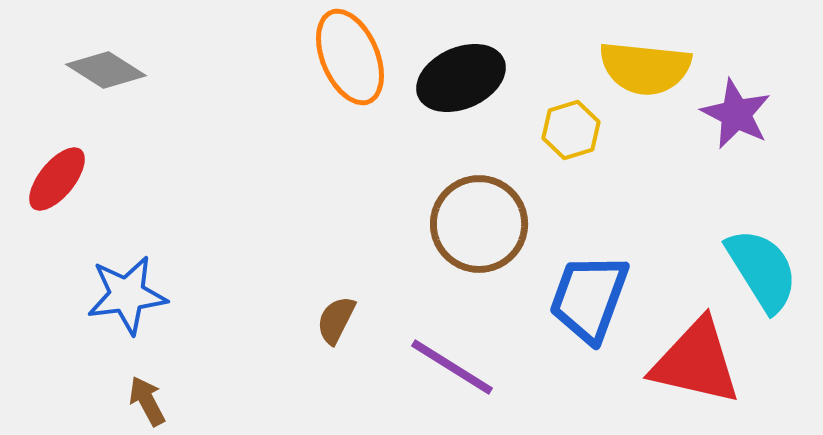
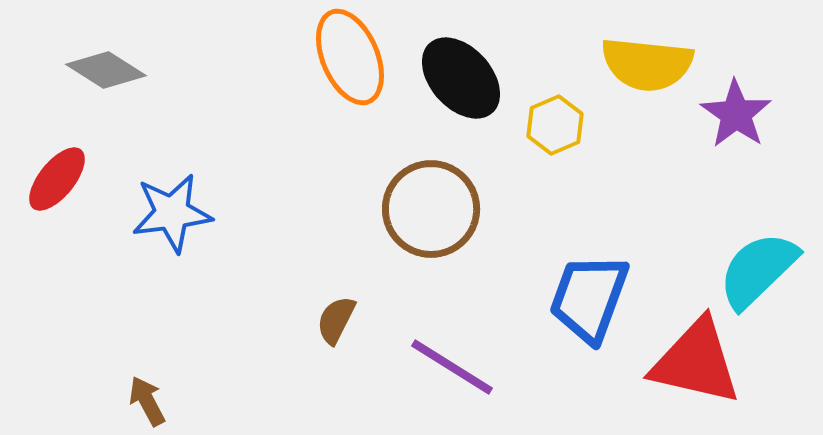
yellow semicircle: moved 2 px right, 4 px up
black ellipse: rotated 72 degrees clockwise
purple star: rotated 8 degrees clockwise
yellow hexagon: moved 16 px left, 5 px up; rotated 6 degrees counterclockwise
brown circle: moved 48 px left, 15 px up
cyan semicircle: moved 4 px left; rotated 102 degrees counterclockwise
blue star: moved 45 px right, 82 px up
